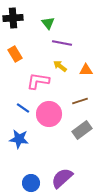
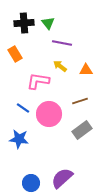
black cross: moved 11 px right, 5 px down
